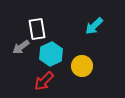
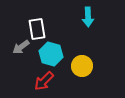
cyan arrow: moved 6 px left, 9 px up; rotated 48 degrees counterclockwise
cyan hexagon: rotated 20 degrees counterclockwise
